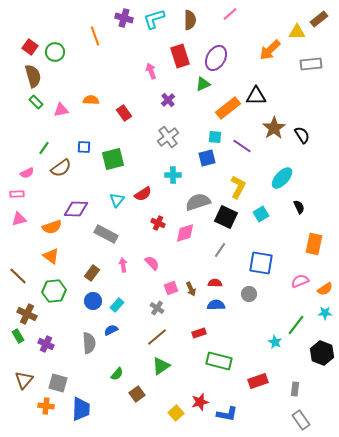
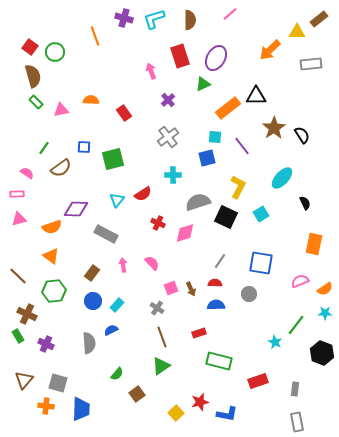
purple line at (242, 146): rotated 18 degrees clockwise
pink semicircle at (27, 173): rotated 120 degrees counterclockwise
black semicircle at (299, 207): moved 6 px right, 4 px up
gray line at (220, 250): moved 11 px down
brown line at (157, 337): moved 5 px right; rotated 70 degrees counterclockwise
gray rectangle at (301, 420): moved 4 px left, 2 px down; rotated 24 degrees clockwise
